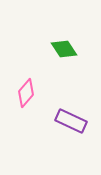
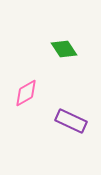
pink diamond: rotated 20 degrees clockwise
